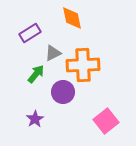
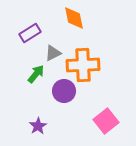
orange diamond: moved 2 px right
purple circle: moved 1 px right, 1 px up
purple star: moved 3 px right, 7 px down
